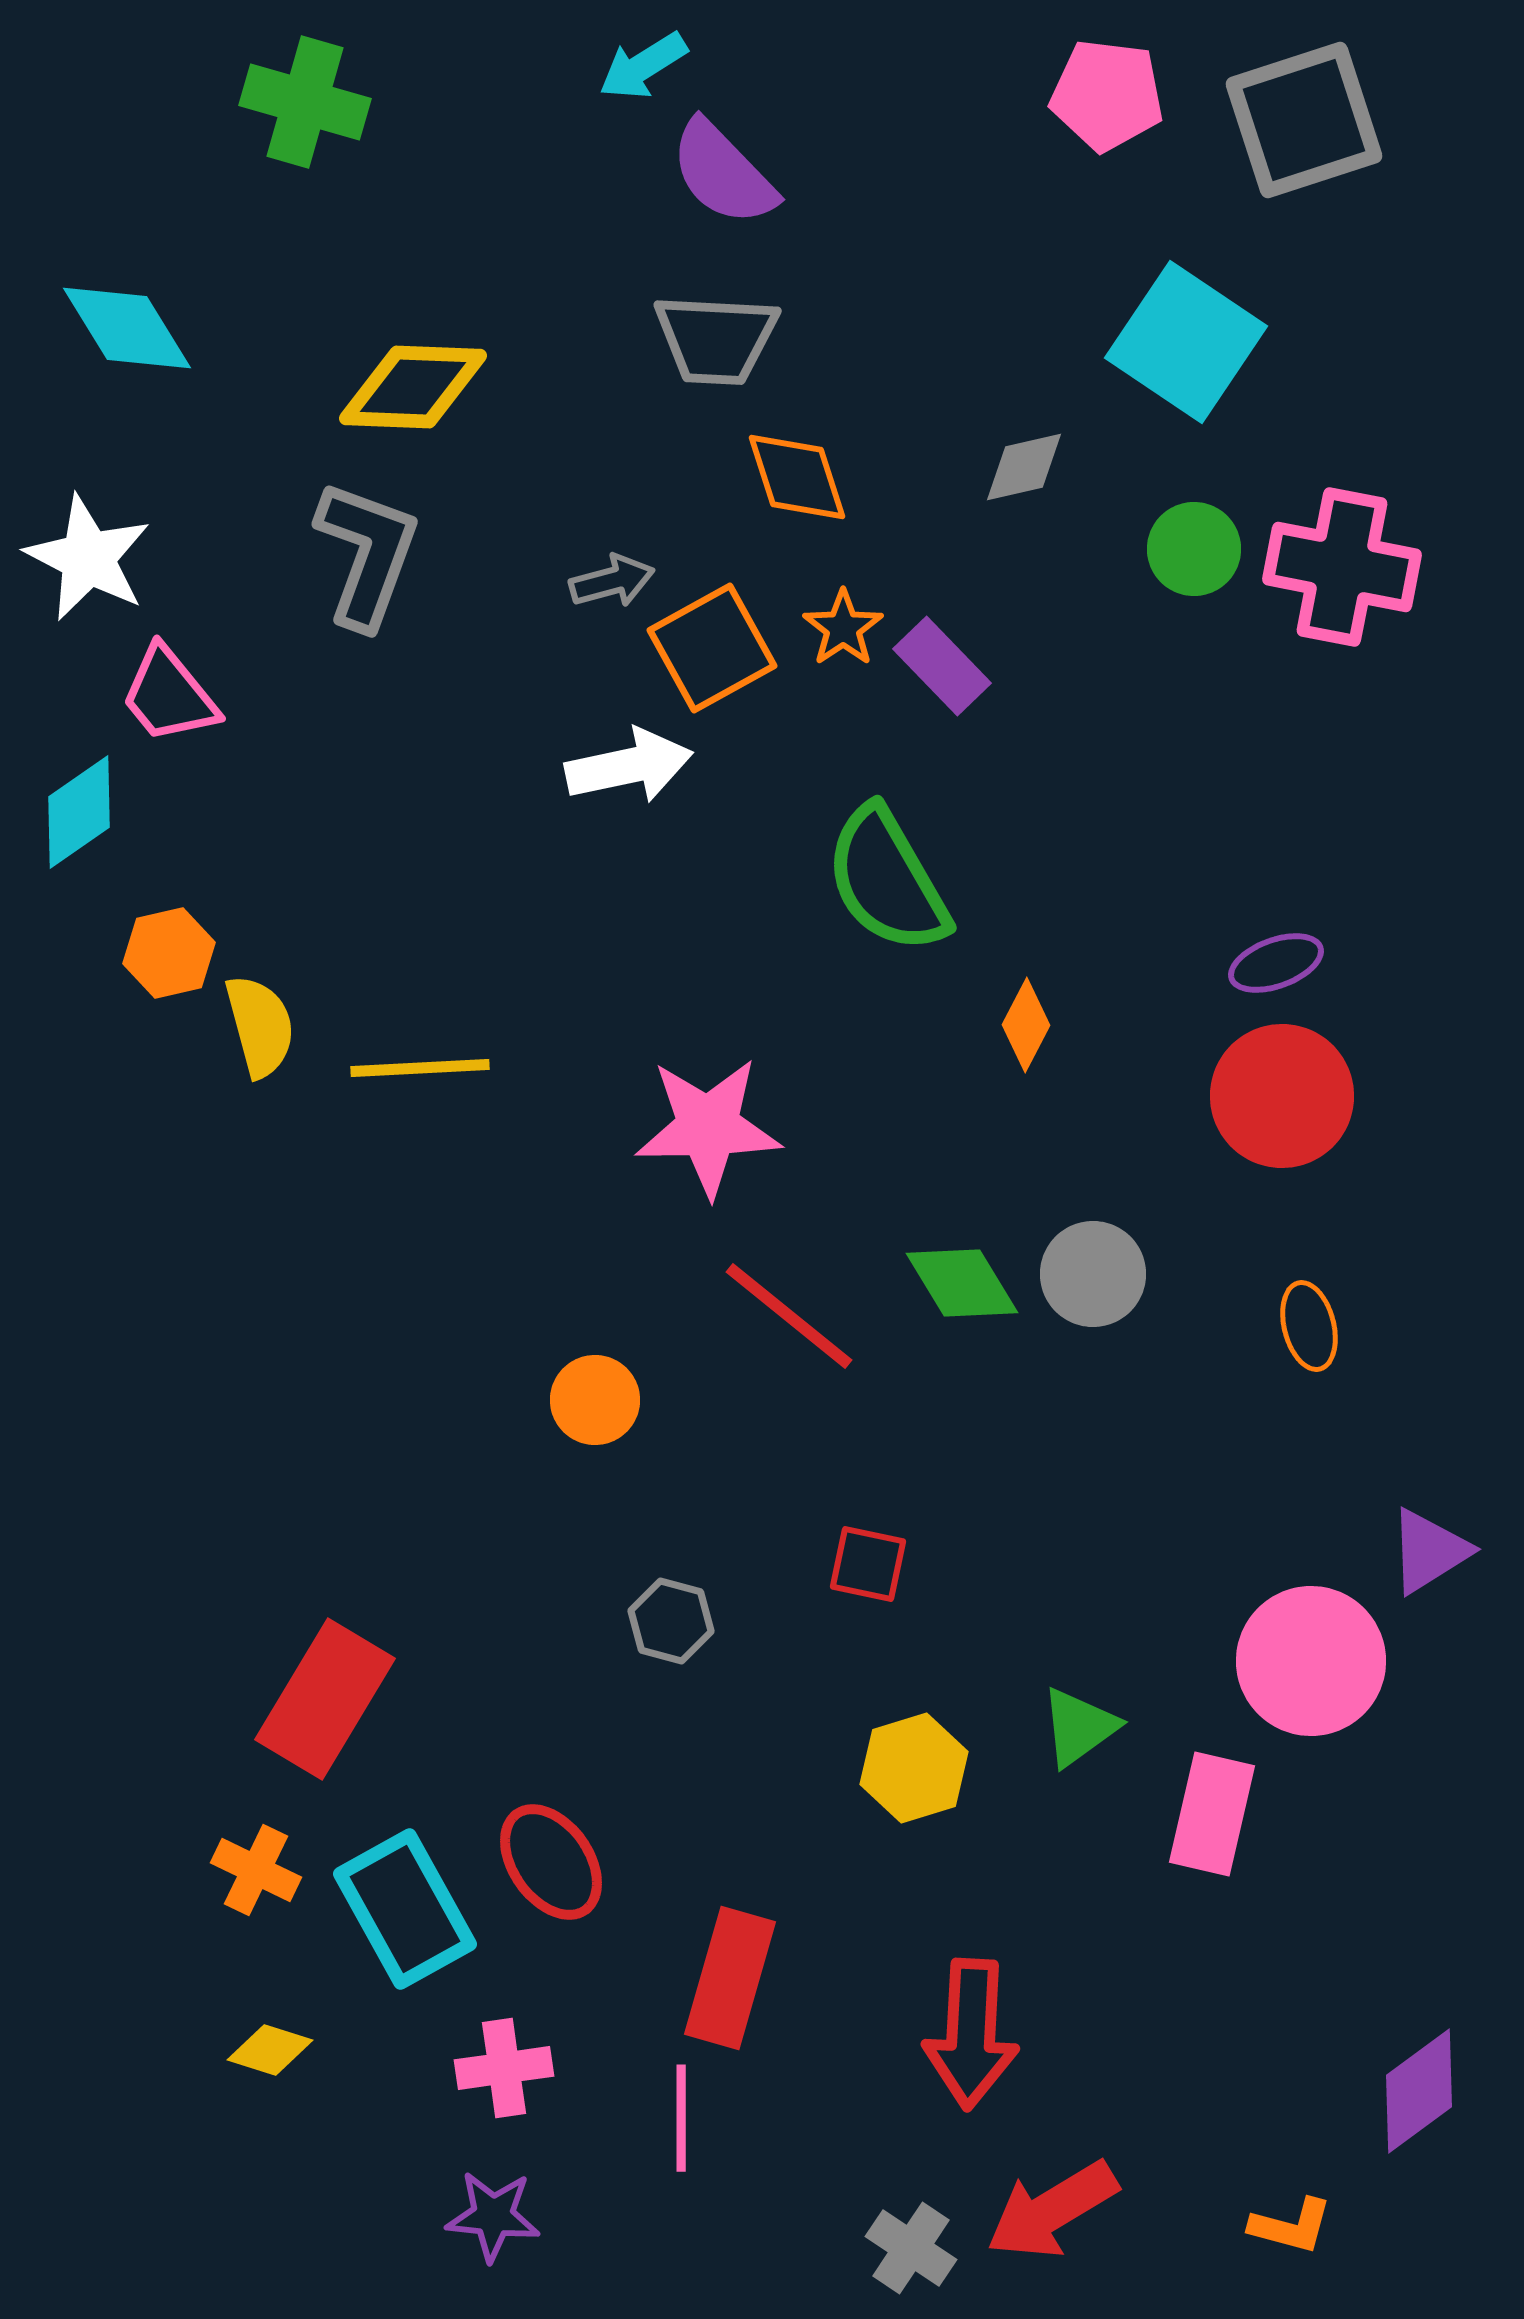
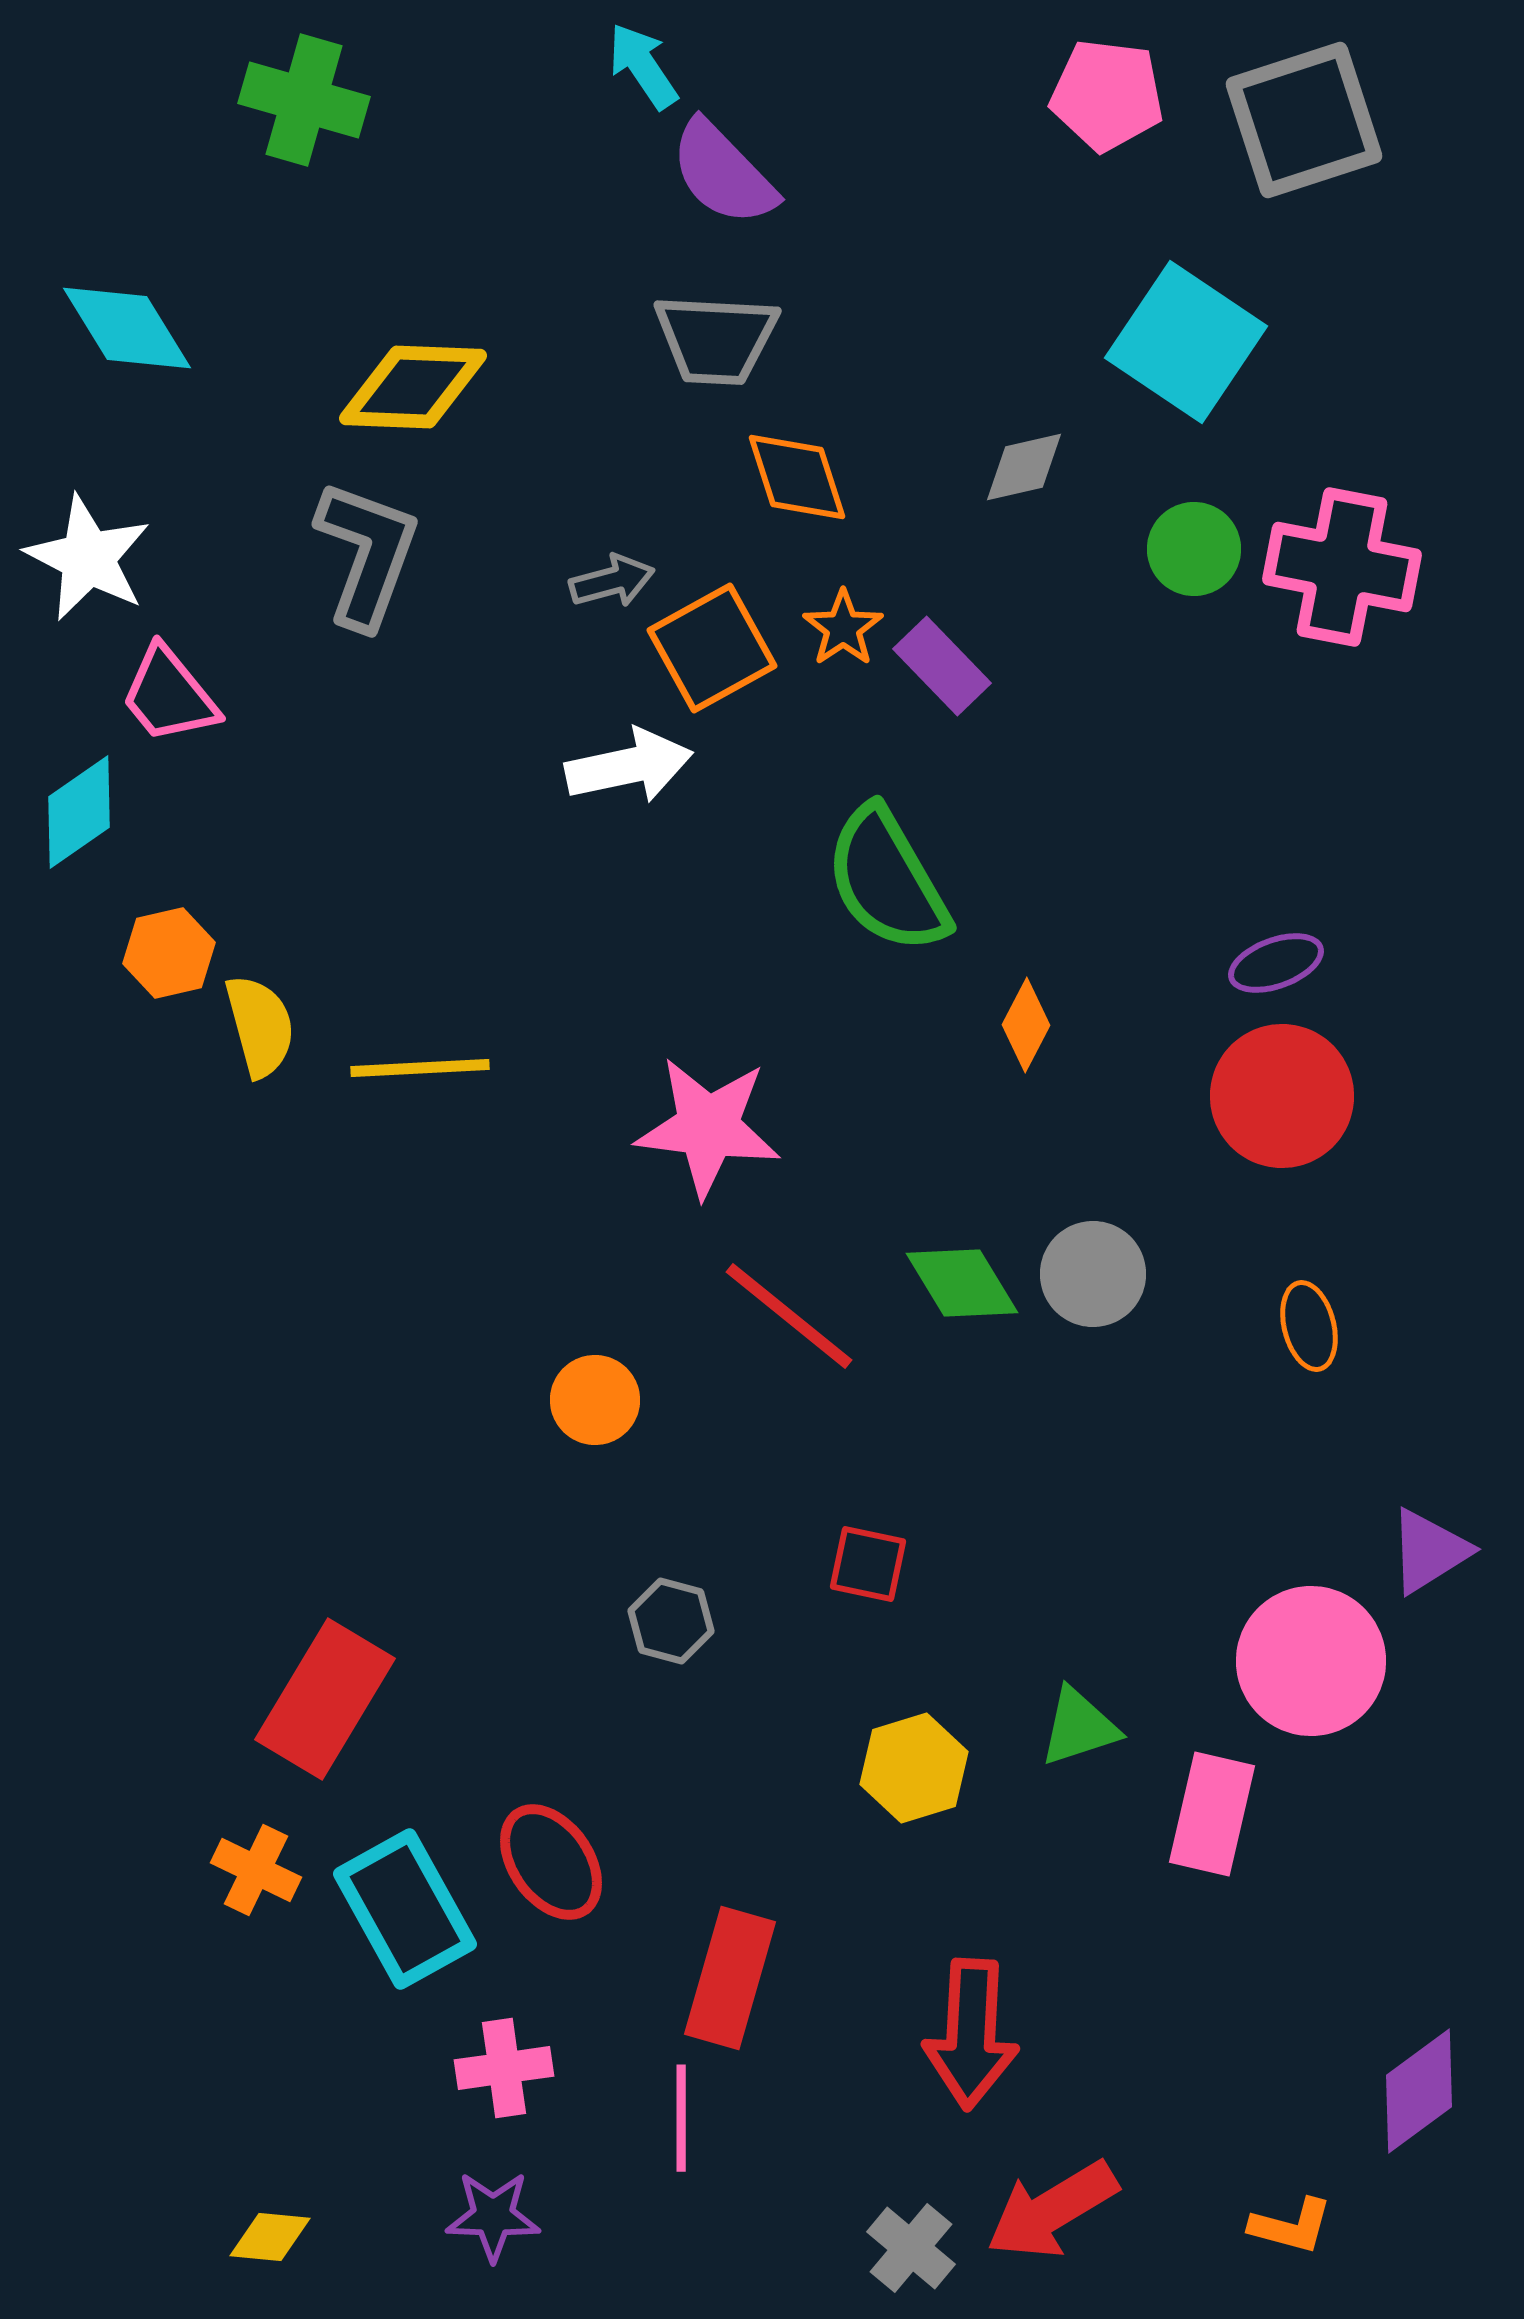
cyan arrow at (643, 66): rotated 88 degrees clockwise
green cross at (305, 102): moved 1 px left, 2 px up
pink star at (708, 1127): rotated 8 degrees clockwise
green triangle at (1079, 1727): rotated 18 degrees clockwise
yellow diamond at (270, 2050): moved 187 px down; rotated 12 degrees counterclockwise
purple star at (493, 2216): rotated 4 degrees counterclockwise
gray cross at (911, 2248): rotated 6 degrees clockwise
